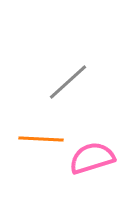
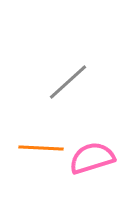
orange line: moved 9 px down
